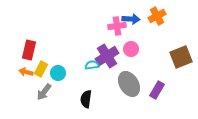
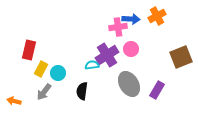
pink cross: moved 1 px right, 1 px down
purple cross: moved 1 px up
orange arrow: moved 12 px left, 29 px down
black semicircle: moved 4 px left, 8 px up
